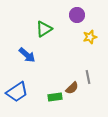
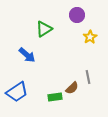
yellow star: rotated 16 degrees counterclockwise
